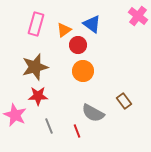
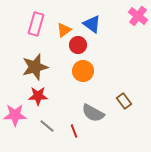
pink star: rotated 25 degrees counterclockwise
gray line: moved 2 px left; rotated 28 degrees counterclockwise
red line: moved 3 px left
